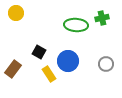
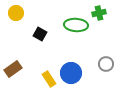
green cross: moved 3 px left, 5 px up
black square: moved 1 px right, 18 px up
blue circle: moved 3 px right, 12 px down
brown rectangle: rotated 18 degrees clockwise
yellow rectangle: moved 5 px down
